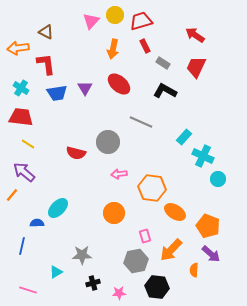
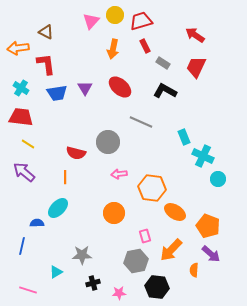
red ellipse at (119, 84): moved 1 px right, 3 px down
cyan rectangle at (184, 137): rotated 63 degrees counterclockwise
orange line at (12, 195): moved 53 px right, 18 px up; rotated 40 degrees counterclockwise
